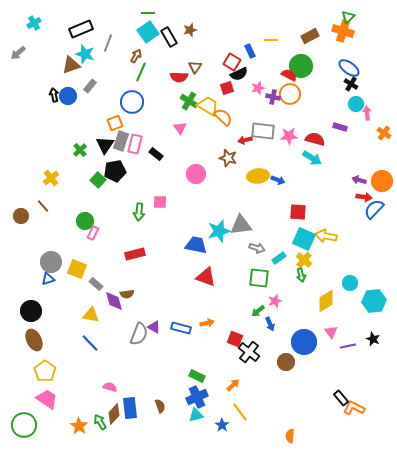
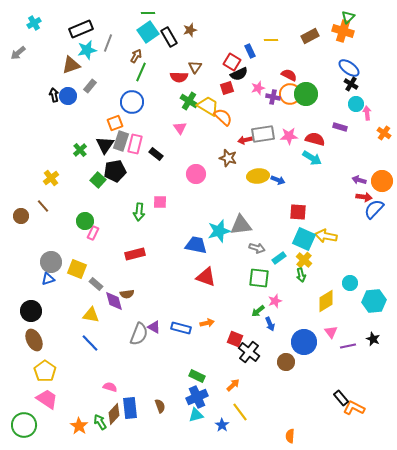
cyan star at (85, 54): moved 2 px right, 4 px up; rotated 30 degrees counterclockwise
green circle at (301, 66): moved 5 px right, 28 px down
gray rectangle at (263, 131): moved 3 px down; rotated 15 degrees counterclockwise
